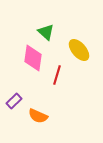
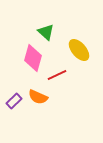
pink diamond: rotated 8 degrees clockwise
red line: rotated 48 degrees clockwise
orange semicircle: moved 19 px up
